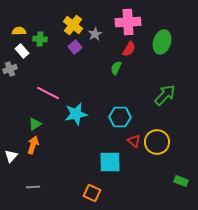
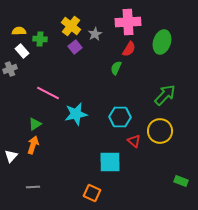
yellow cross: moved 2 px left, 1 px down
yellow circle: moved 3 px right, 11 px up
